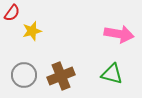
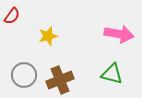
red semicircle: moved 3 px down
yellow star: moved 16 px right, 5 px down
brown cross: moved 1 px left, 4 px down
